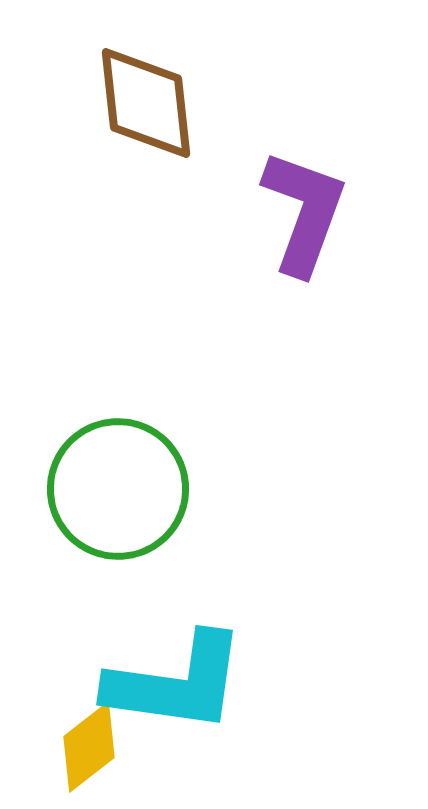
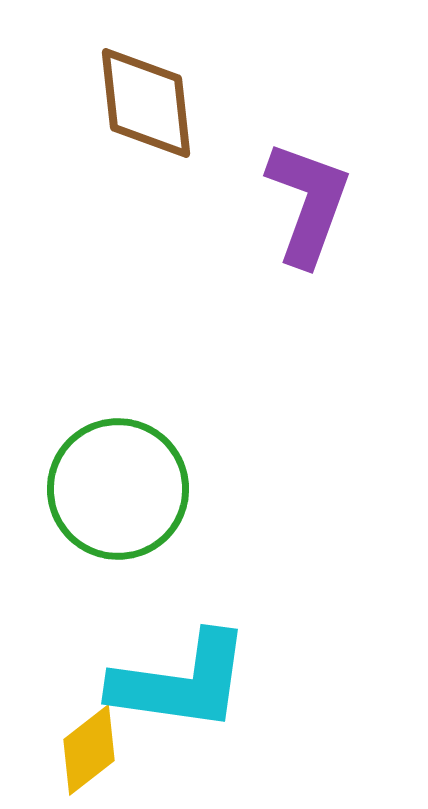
purple L-shape: moved 4 px right, 9 px up
cyan L-shape: moved 5 px right, 1 px up
yellow diamond: moved 3 px down
